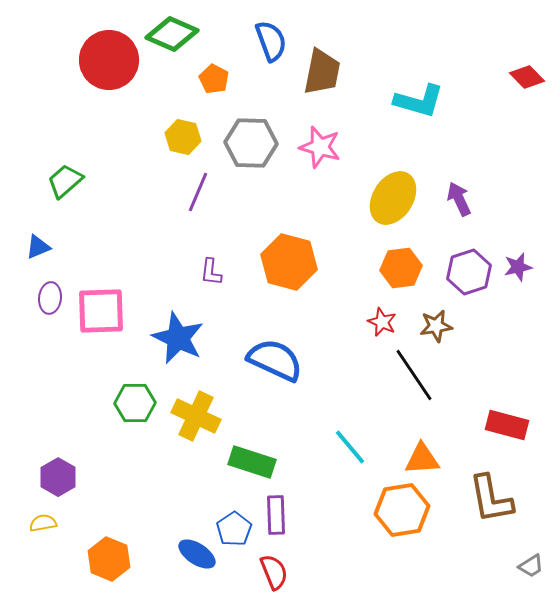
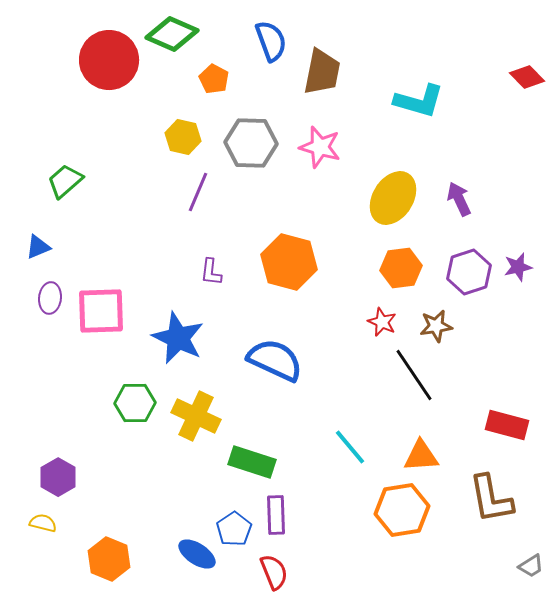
orange triangle at (422, 459): moved 1 px left, 3 px up
yellow semicircle at (43, 523): rotated 24 degrees clockwise
